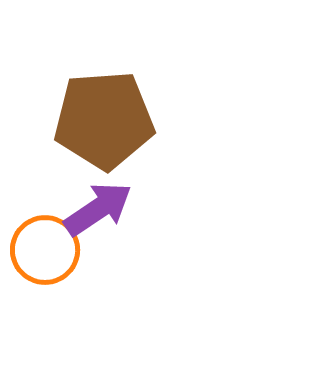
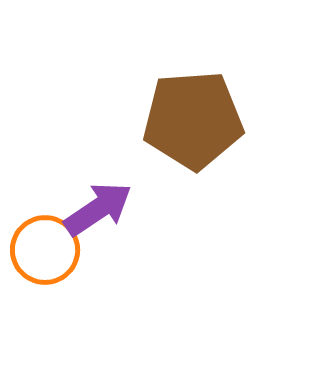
brown pentagon: moved 89 px right
